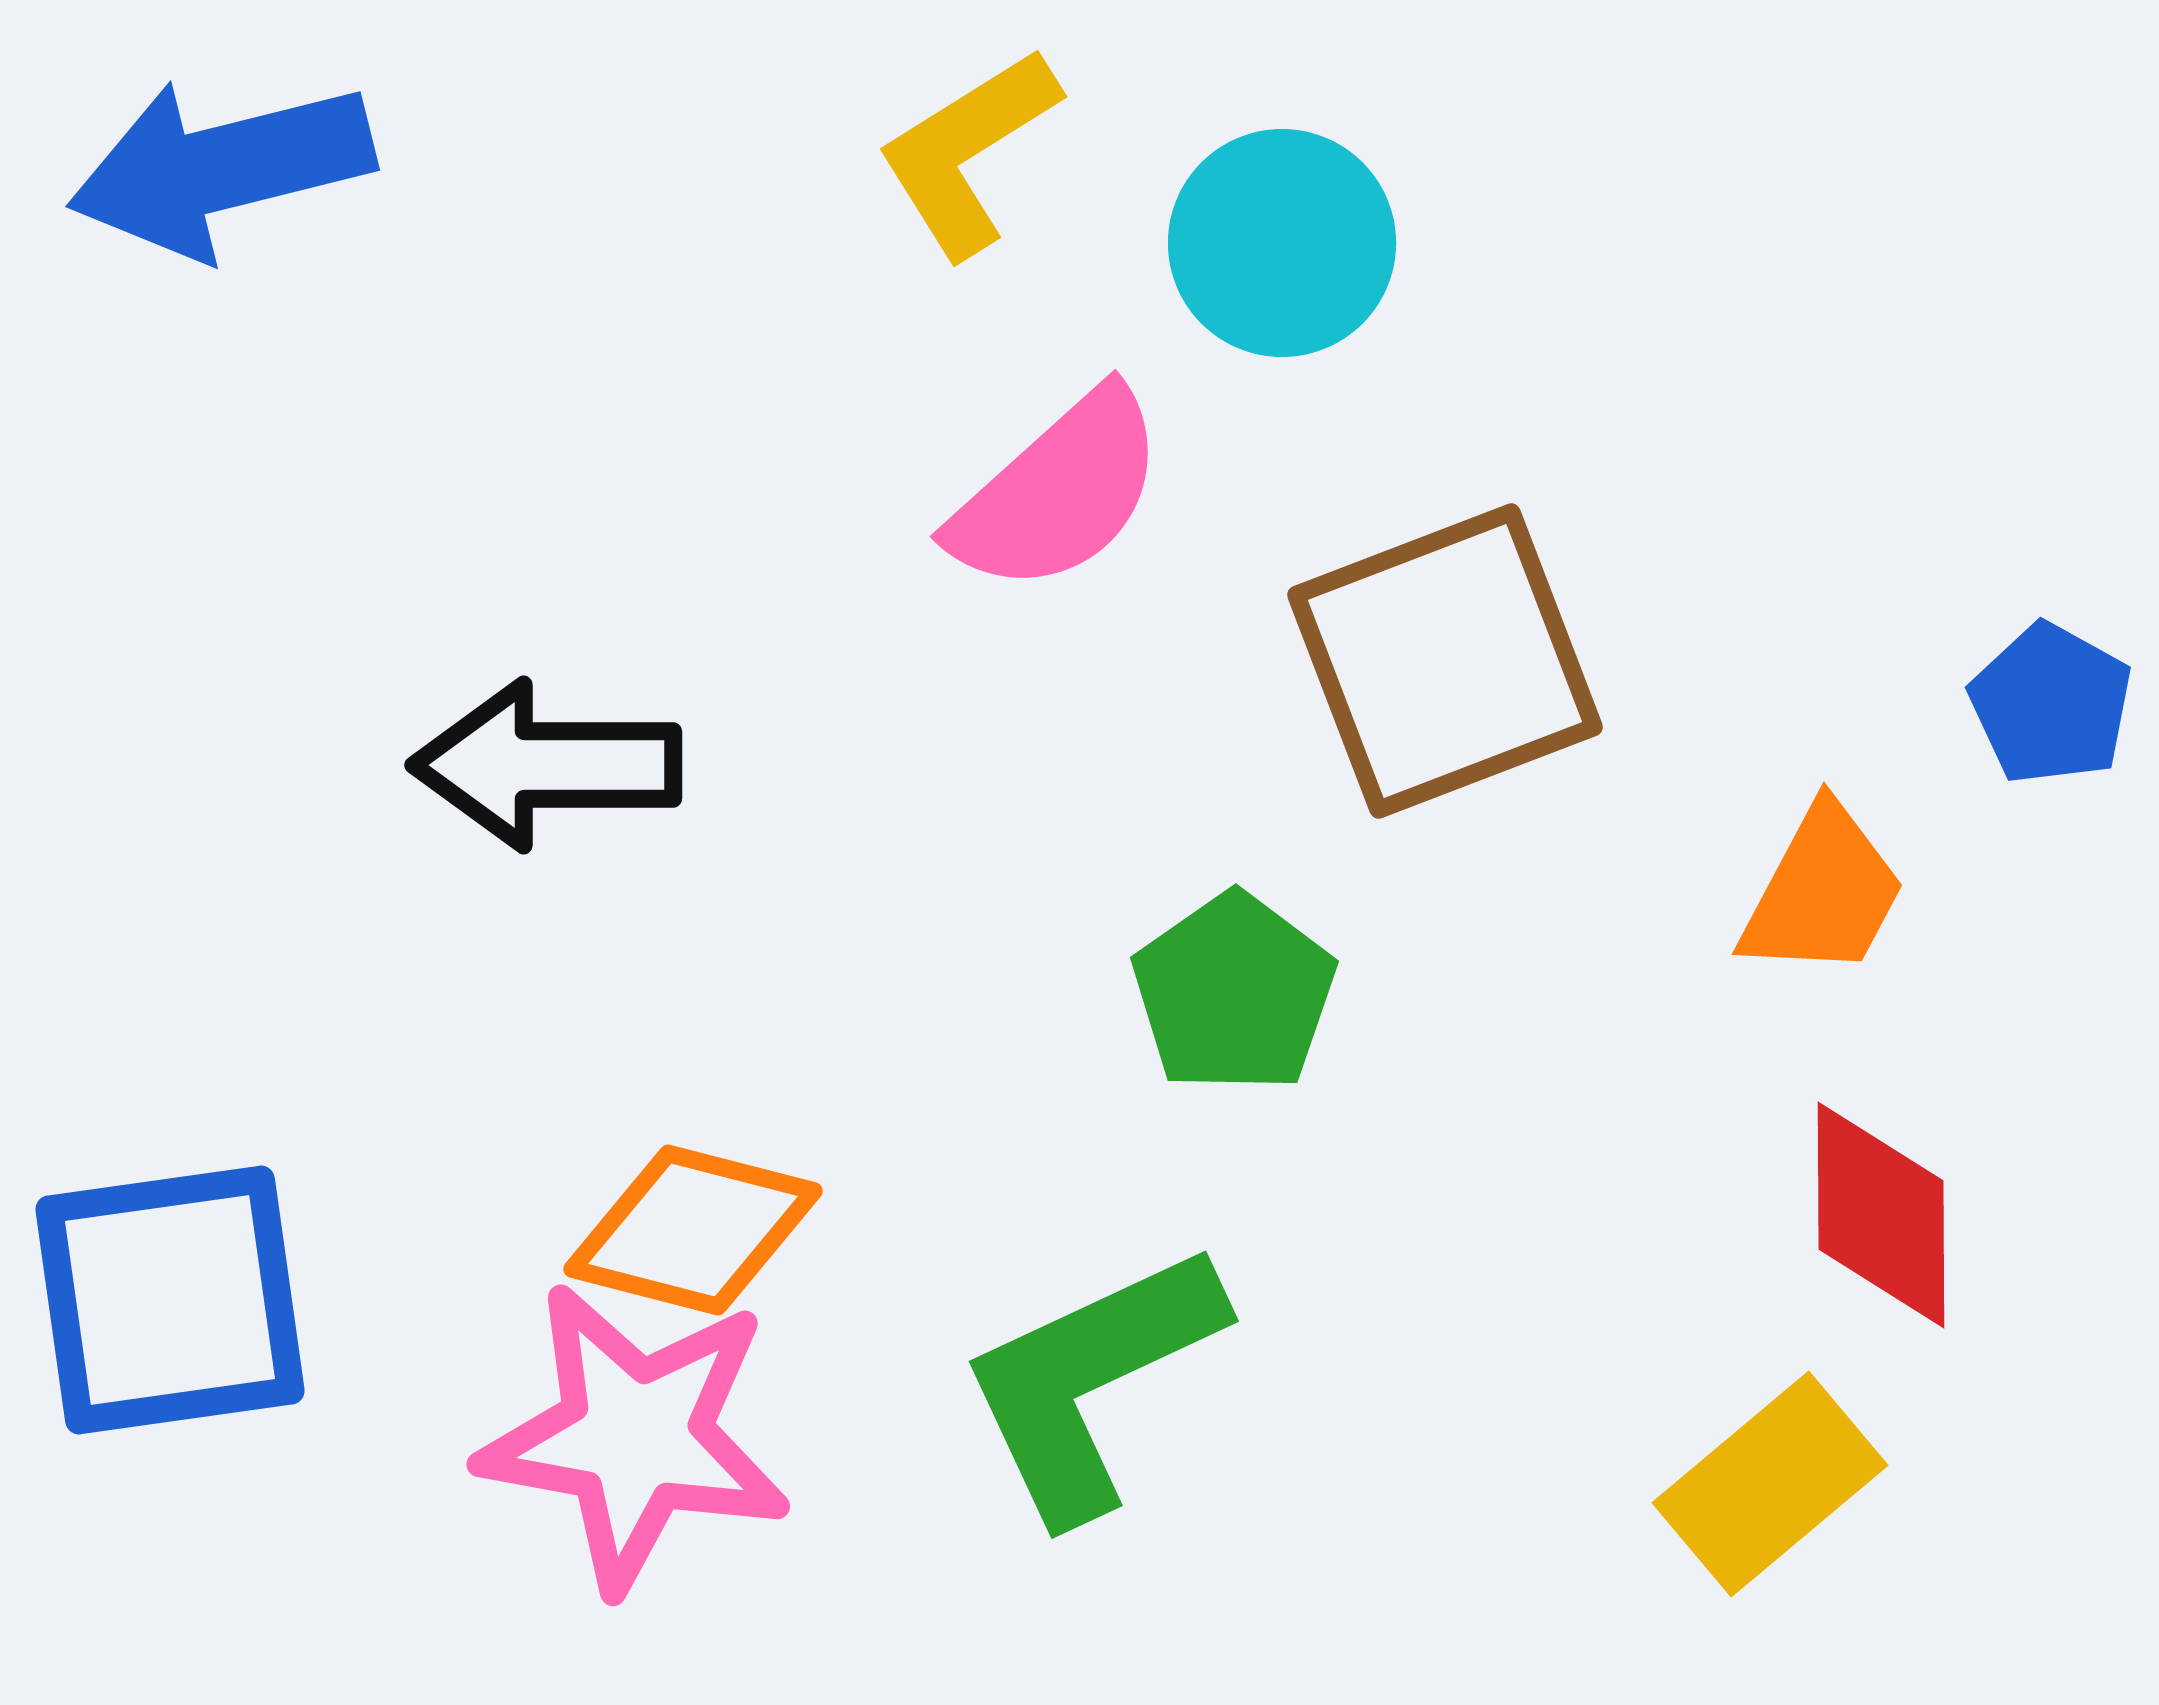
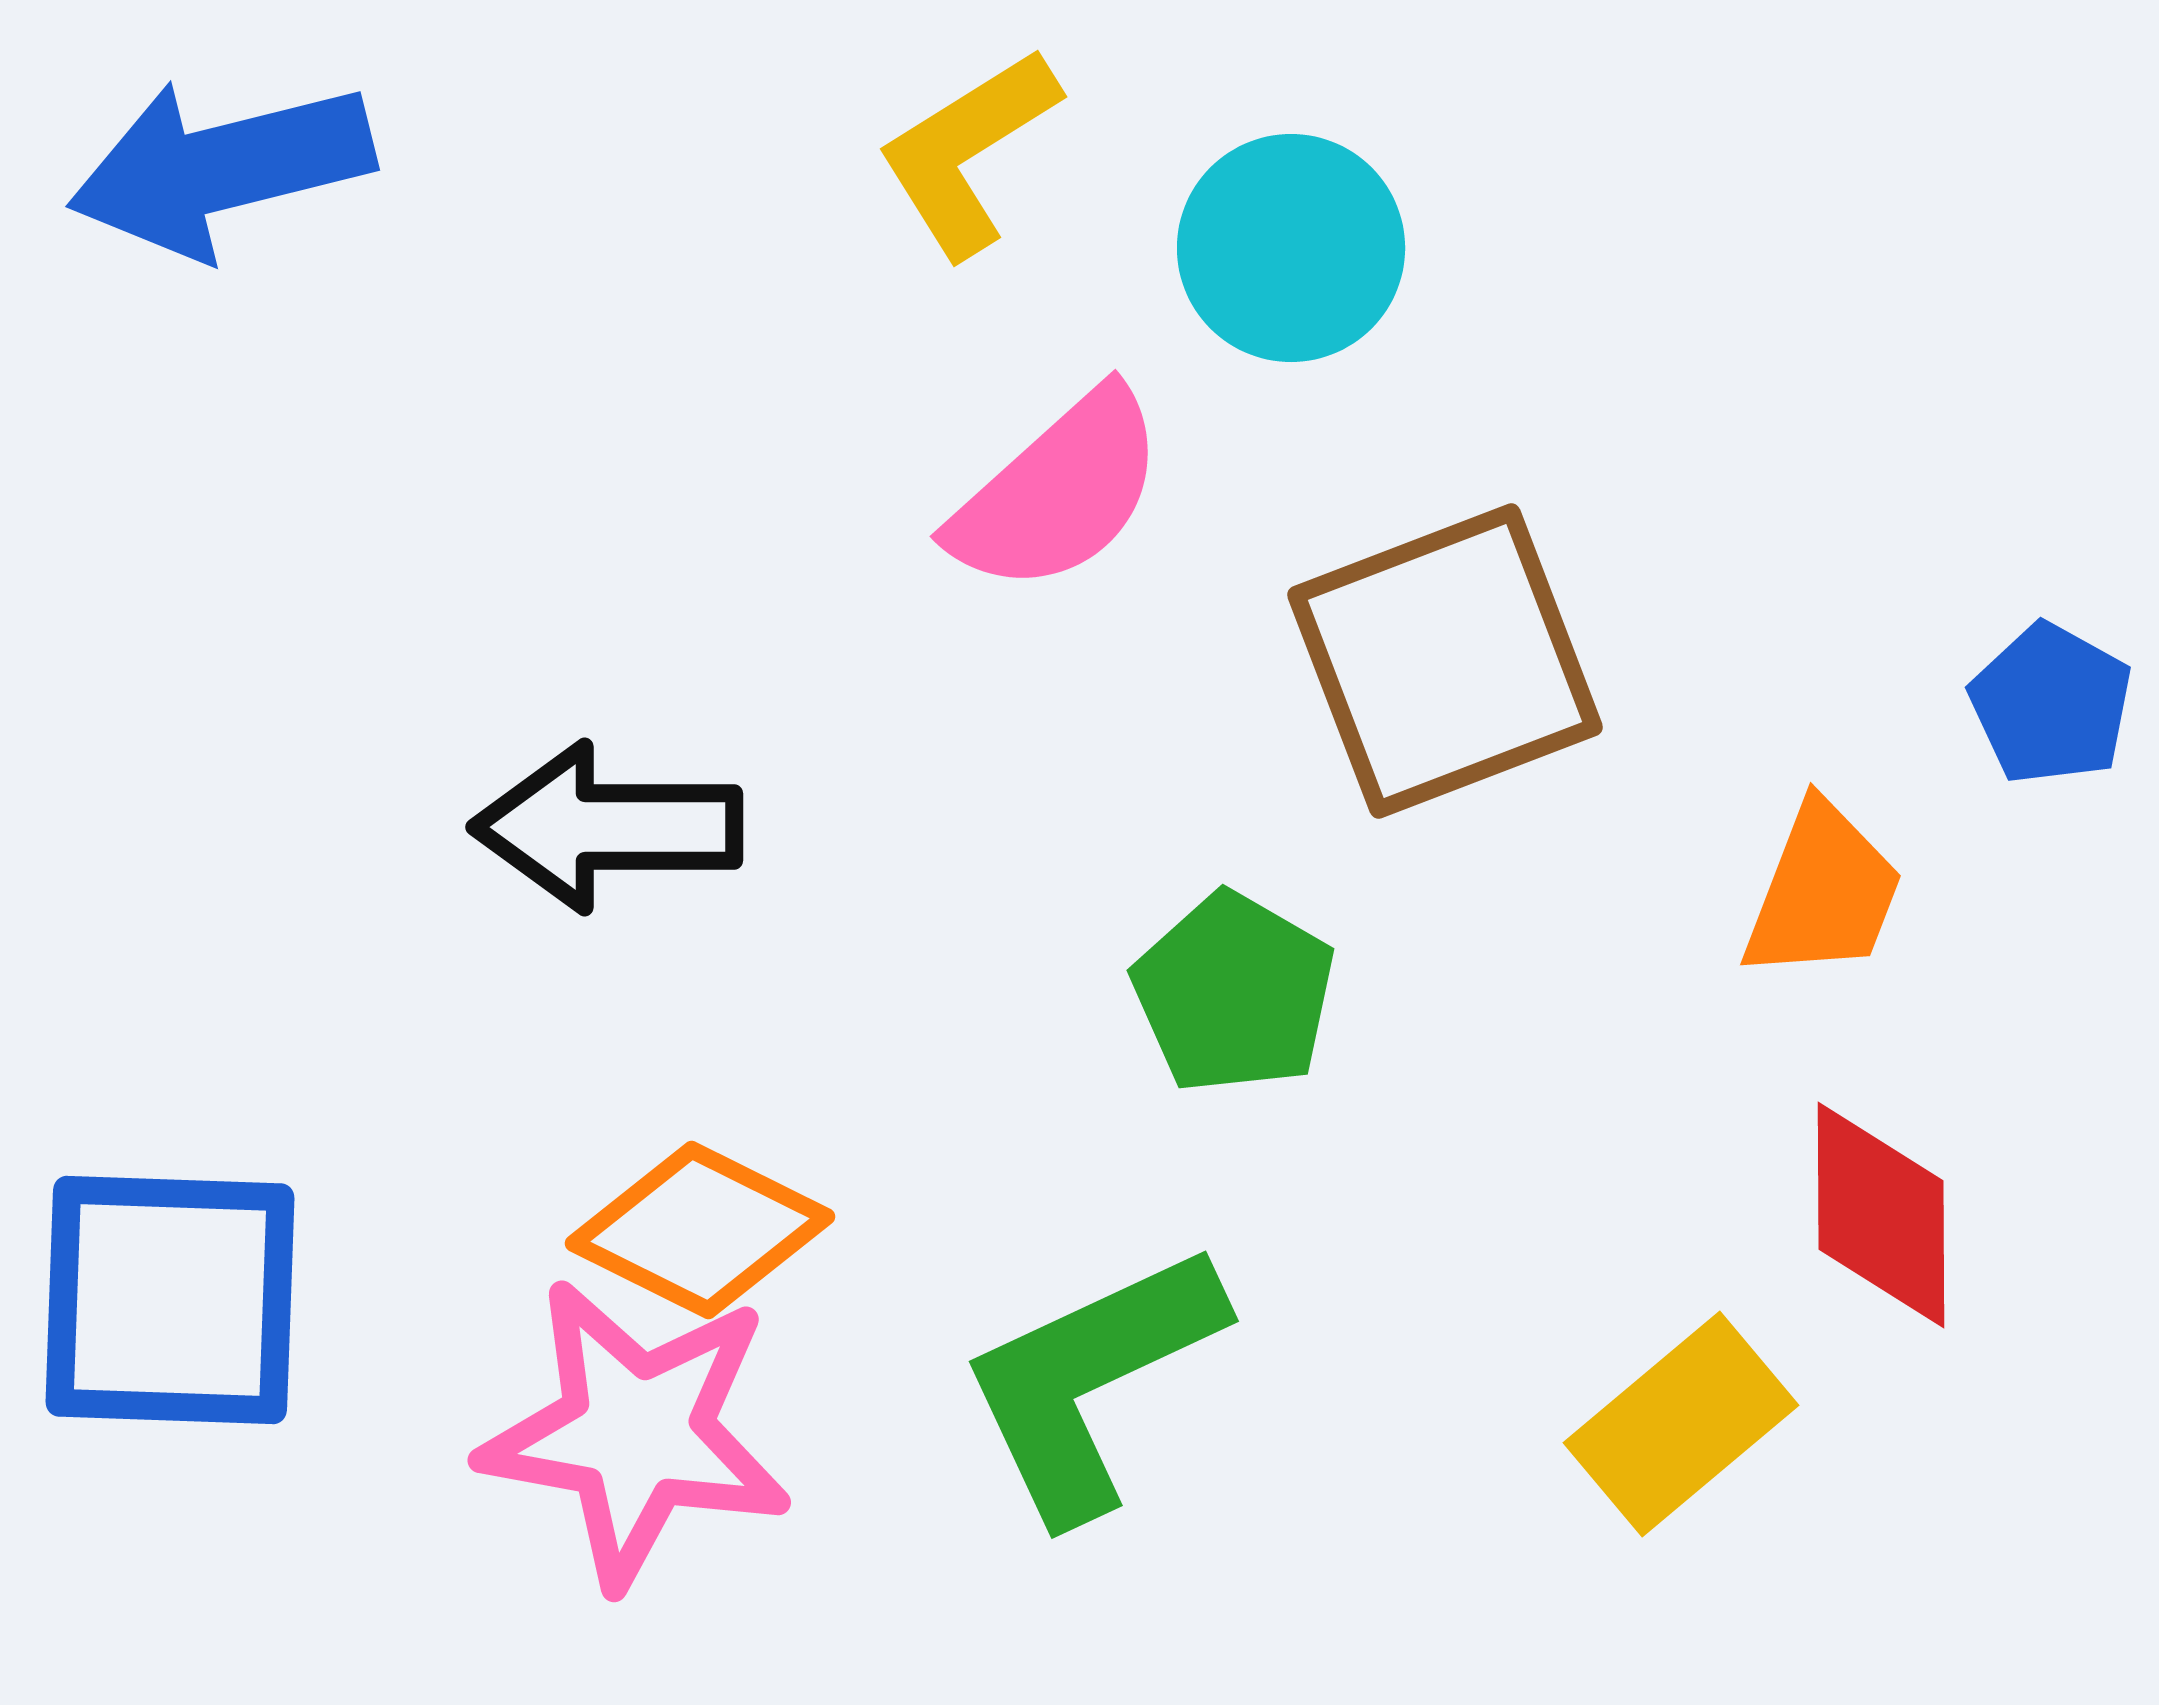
cyan circle: moved 9 px right, 5 px down
black arrow: moved 61 px right, 62 px down
orange trapezoid: rotated 7 degrees counterclockwise
green pentagon: rotated 7 degrees counterclockwise
orange diamond: moved 7 px right; rotated 12 degrees clockwise
blue square: rotated 10 degrees clockwise
pink star: moved 1 px right, 4 px up
yellow rectangle: moved 89 px left, 60 px up
